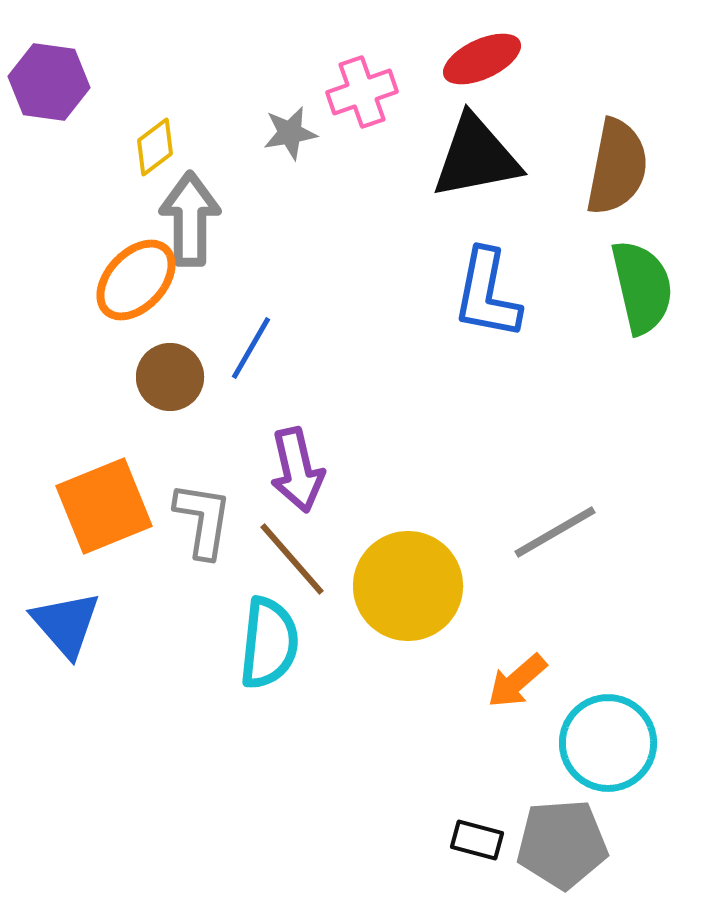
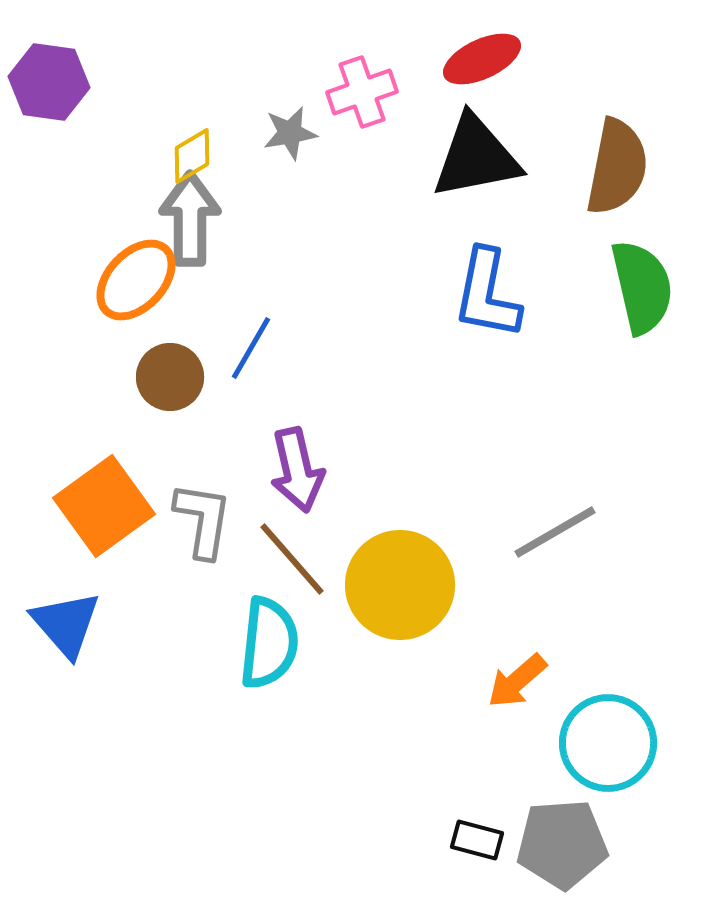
yellow diamond: moved 37 px right, 9 px down; rotated 6 degrees clockwise
orange square: rotated 14 degrees counterclockwise
yellow circle: moved 8 px left, 1 px up
